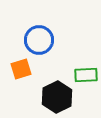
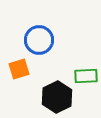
orange square: moved 2 px left
green rectangle: moved 1 px down
